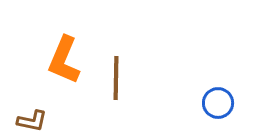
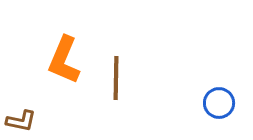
blue circle: moved 1 px right
brown L-shape: moved 11 px left
